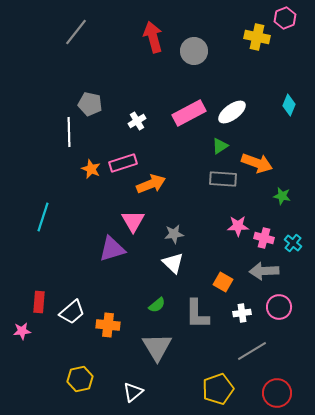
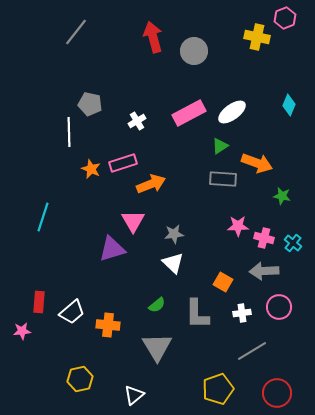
white triangle at (133, 392): moved 1 px right, 3 px down
